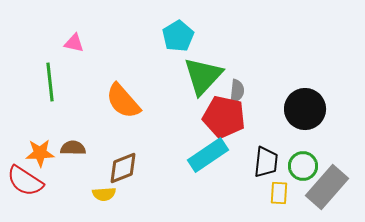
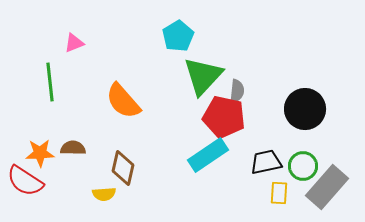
pink triangle: rotated 35 degrees counterclockwise
black trapezoid: rotated 108 degrees counterclockwise
brown diamond: rotated 56 degrees counterclockwise
